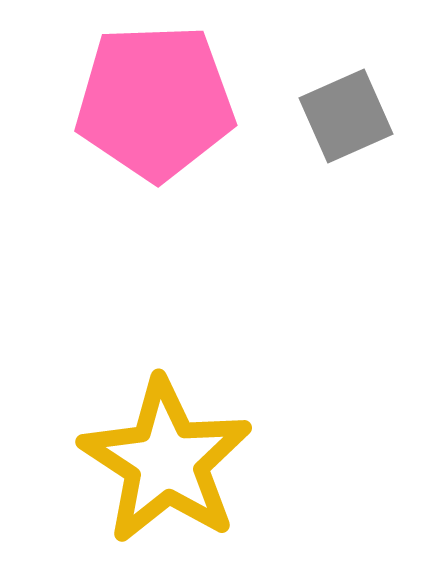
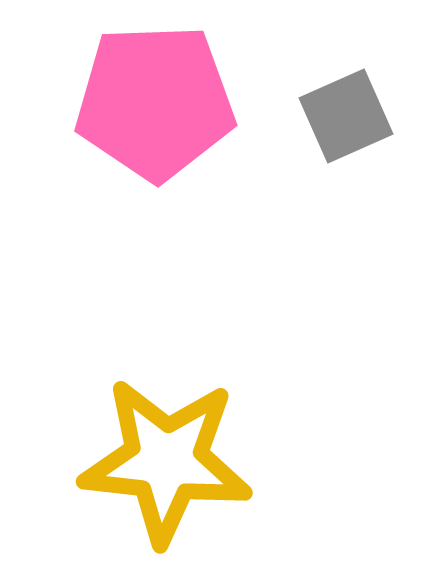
yellow star: rotated 27 degrees counterclockwise
